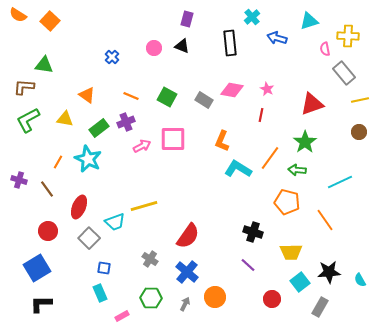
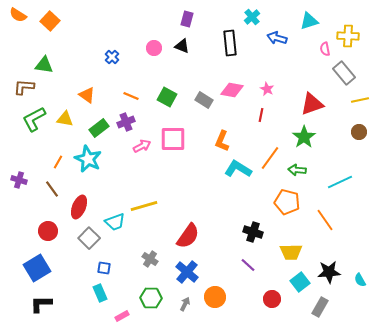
green L-shape at (28, 120): moved 6 px right, 1 px up
green star at (305, 142): moved 1 px left, 5 px up
brown line at (47, 189): moved 5 px right
